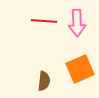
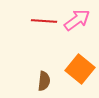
pink arrow: moved 3 px up; rotated 124 degrees counterclockwise
orange square: rotated 28 degrees counterclockwise
